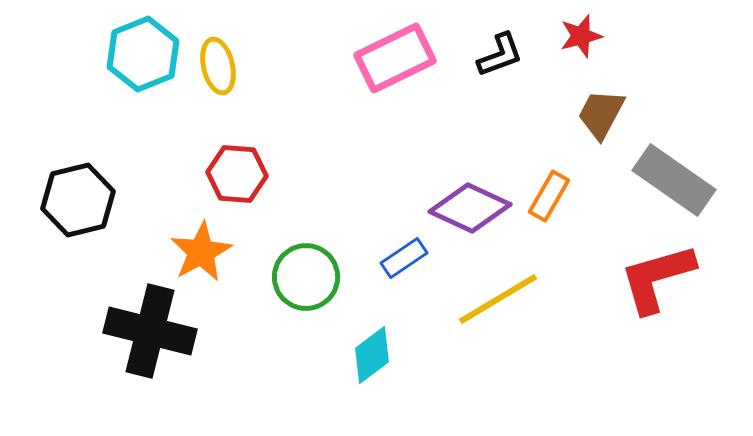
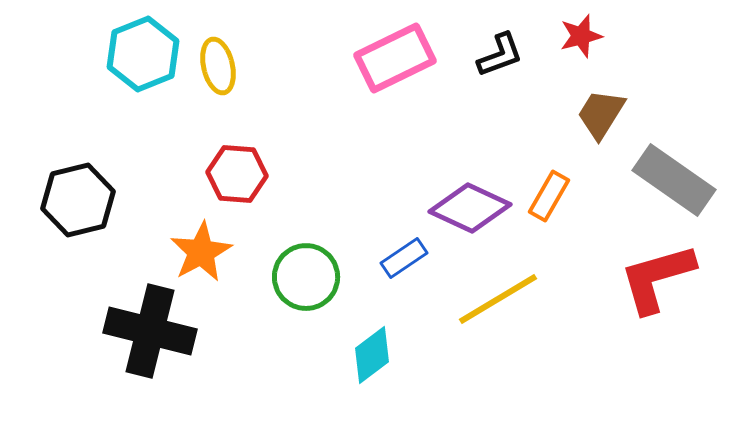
brown trapezoid: rotated 4 degrees clockwise
